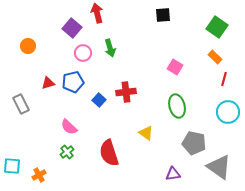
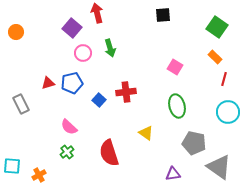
orange circle: moved 12 px left, 14 px up
blue pentagon: moved 1 px left, 1 px down
